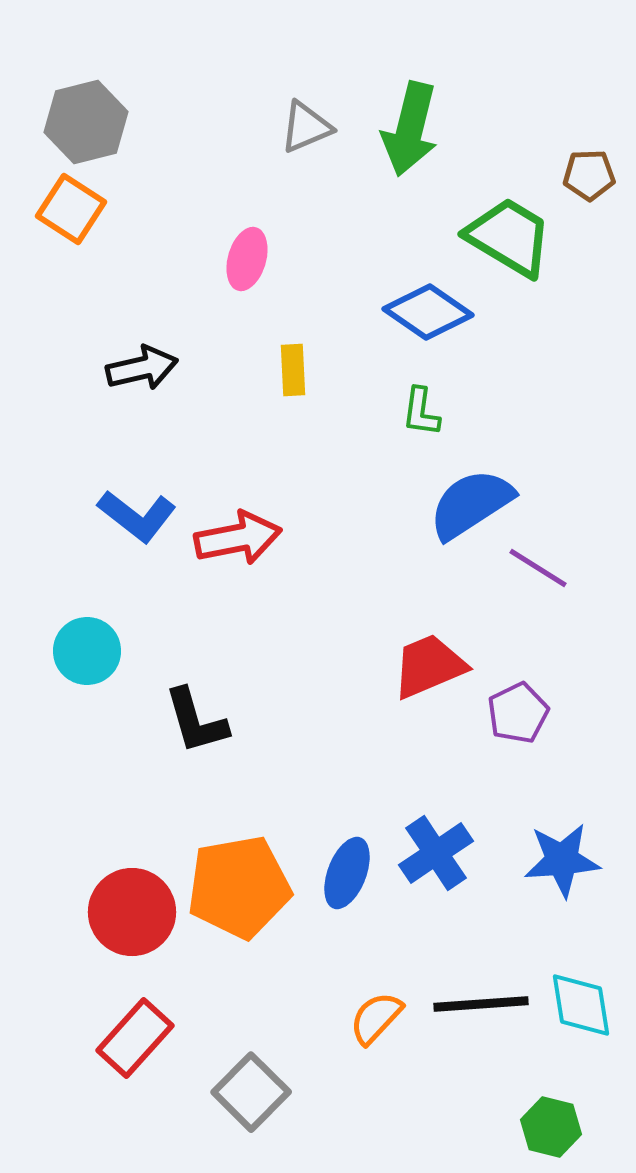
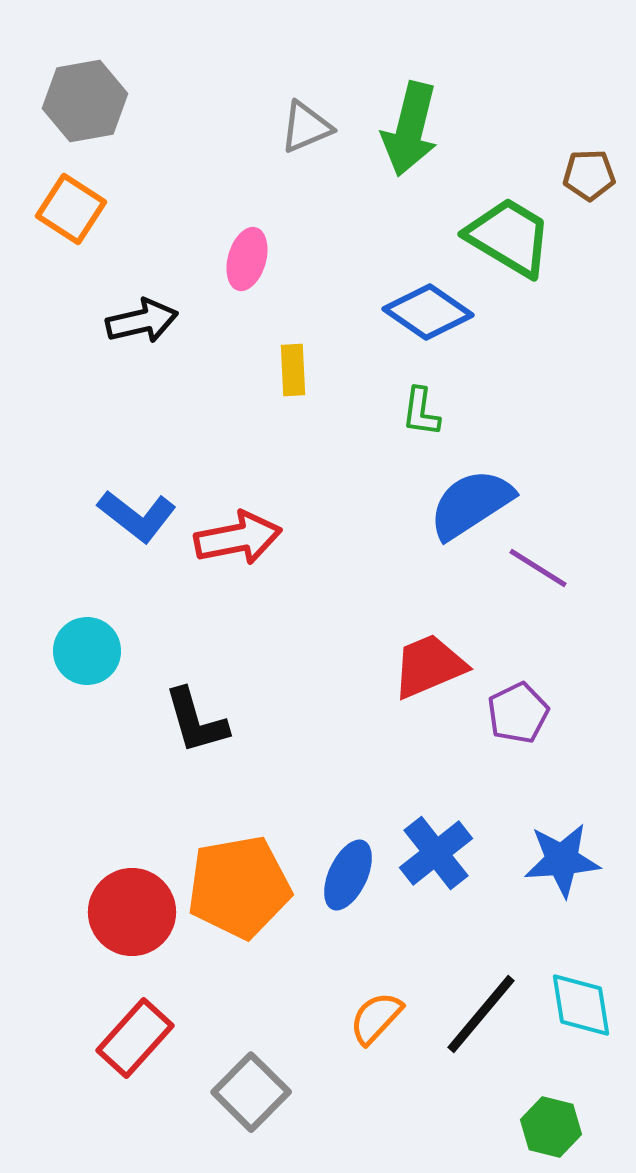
gray hexagon: moved 1 px left, 21 px up; rotated 4 degrees clockwise
black arrow: moved 47 px up
blue cross: rotated 4 degrees counterclockwise
blue ellipse: moved 1 px right, 2 px down; rotated 4 degrees clockwise
black line: moved 10 px down; rotated 46 degrees counterclockwise
